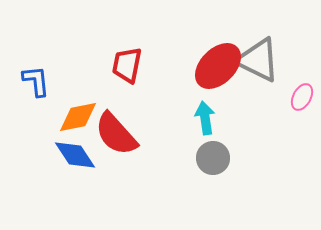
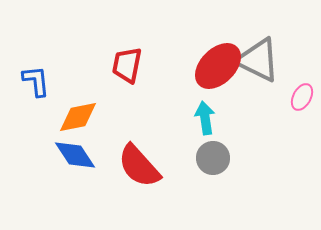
red semicircle: moved 23 px right, 32 px down
